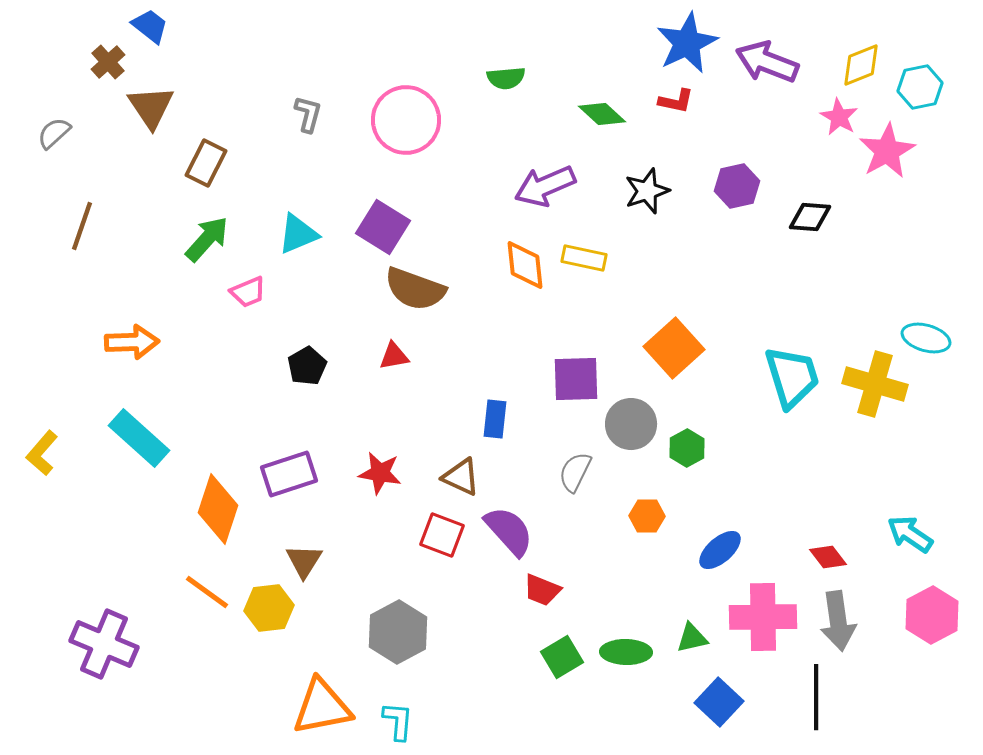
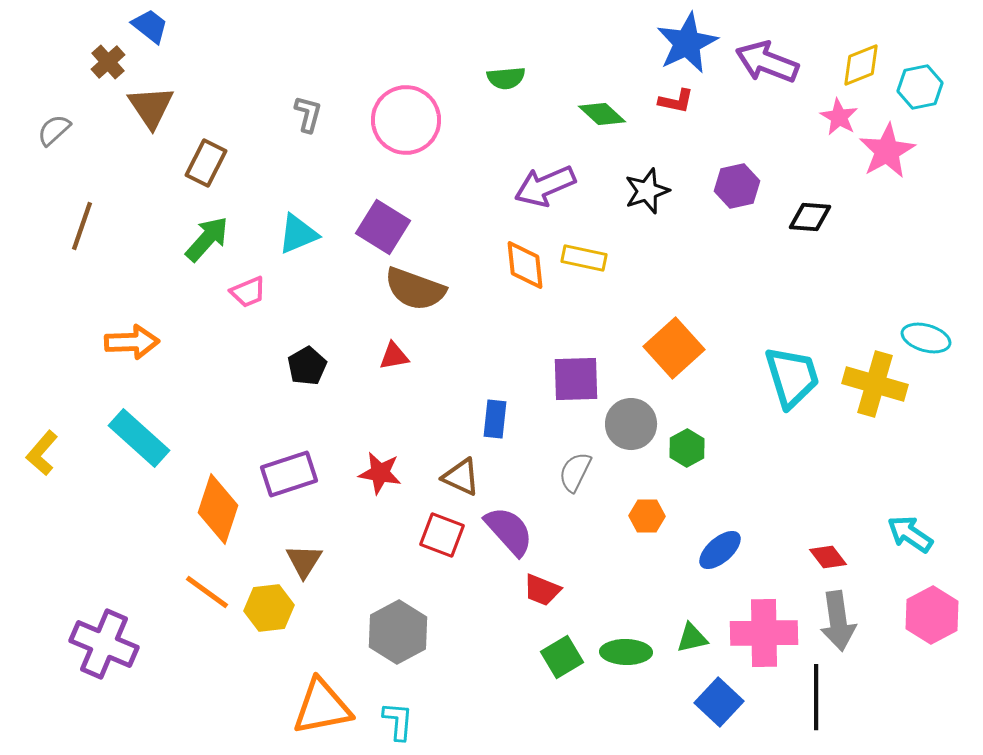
gray semicircle at (54, 133): moved 3 px up
pink cross at (763, 617): moved 1 px right, 16 px down
